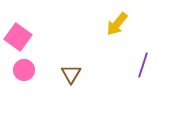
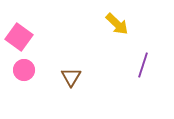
yellow arrow: rotated 85 degrees counterclockwise
pink square: moved 1 px right
brown triangle: moved 3 px down
